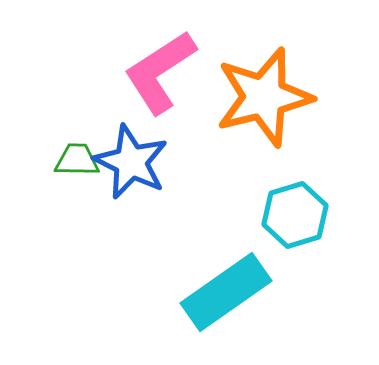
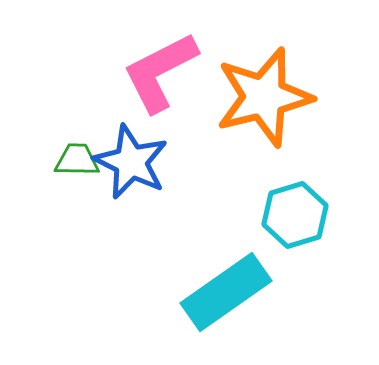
pink L-shape: rotated 6 degrees clockwise
